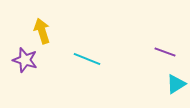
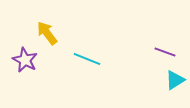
yellow arrow: moved 5 px right, 2 px down; rotated 20 degrees counterclockwise
purple star: rotated 10 degrees clockwise
cyan triangle: moved 1 px left, 4 px up
